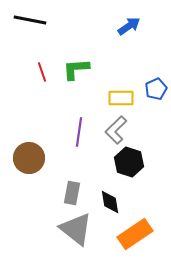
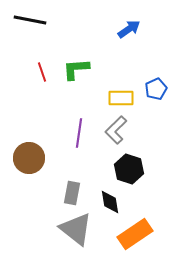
blue arrow: moved 3 px down
purple line: moved 1 px down
black hexagon: moved 7 px down
